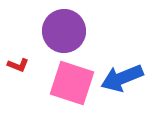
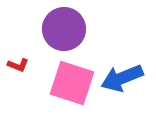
purple circle: moved 2 px up
